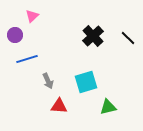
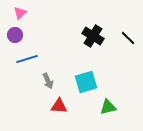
pink triangle: moved 12 px left, 3 px up
black cross: rotated 15 degrees counterclockwise
